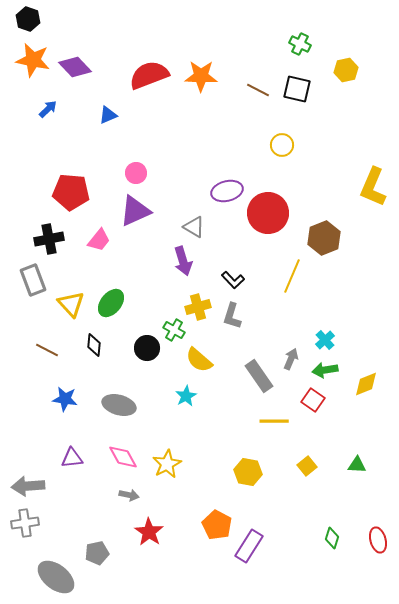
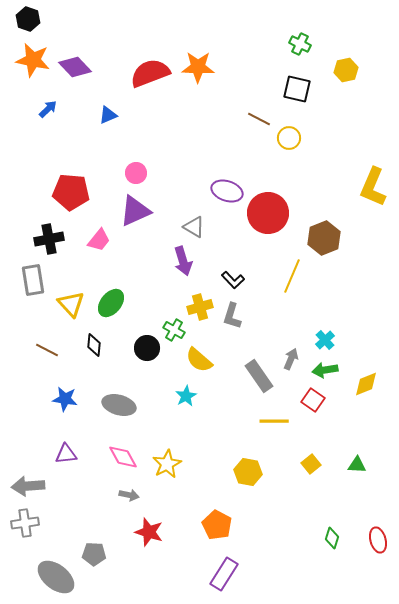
red semicircle at (149, 75): moved 1 px right, 2 px up
orange star at (201, 76): moved 3 px left, 9 px up
brown line at (258, 90): moved 1 px right, 29 px down
yellow circle at (282, 145): moved 7 px right, 7 px up
purple ellipse at (227, 191): rotated 32 degrees clockwise
gray rectangle at (33, 280): rotated 12 degrees clockwise
yellow cross at (198, 307): moved 2 px right
purple triangle at (72, 458): moved 6 px left, 4 px up
yellow square at (307, 466): moved 4 px right, 2 px up
red star at (149, 532): rotated 16 degrees counterclockwise
purple rectangle at (249, 546): moved 25 px left, 28 px down
gray pentagon at (97, 553): moved 3 px left, 1 px down; rotated 15 degrees clockwise
